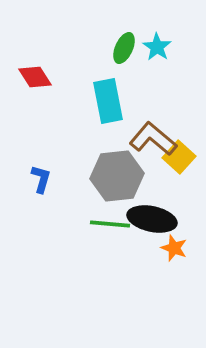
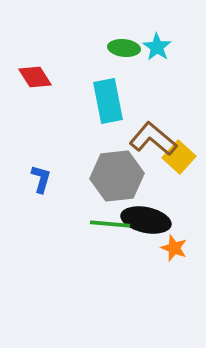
green ellipse: rotated 72 degrees clockwise
black ellipse: moved 6 px left, 1 px down
